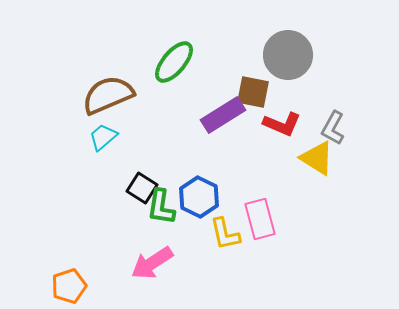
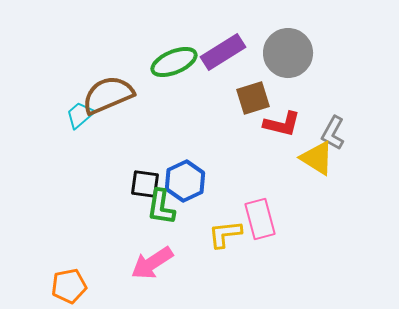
gray circle: moved 2 px up
green ellipse: rotated 27 degrees clockwise
brown square: moved 6 px down; rotated 28 degrees counterclockwise
purple rectangle: moved 63 px up
red L-shape: rotated 9 degrees counterclockwise
gray L-shape: moved 5 px down
cyan trapezoid: moved 23 px left, 22 px up
black square: moved 3 px right, 4 px up; rotated 24 degrees counterclockwise
blue hexagon: moved 14 px left, 16 px up; rotated 9 degrees clockwise
yellow L-shape: rotated 96 degrees clockwise
orange pentagon: rotated 8 degrees clockwise
